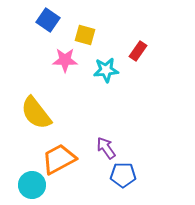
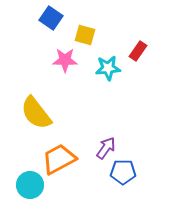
blue square: moved 3 px right, 2 px up
cyan star: moved 2 px right, 2 px up
purple arrow: rotated 70 degrees clockwise
blue pentagon: moved 3 px up
cyan circle: moved 2 px left
